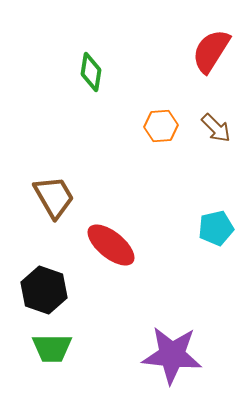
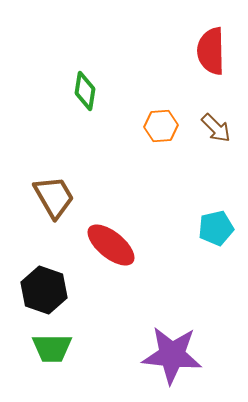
red semicircle: rotated 33 degrees counterclockwise
green diamond: moved 6 px left, 19 px down
